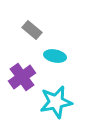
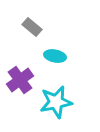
gray rectangle: moved 3 px up
purple cross: moved 2 px left, 3 px down
